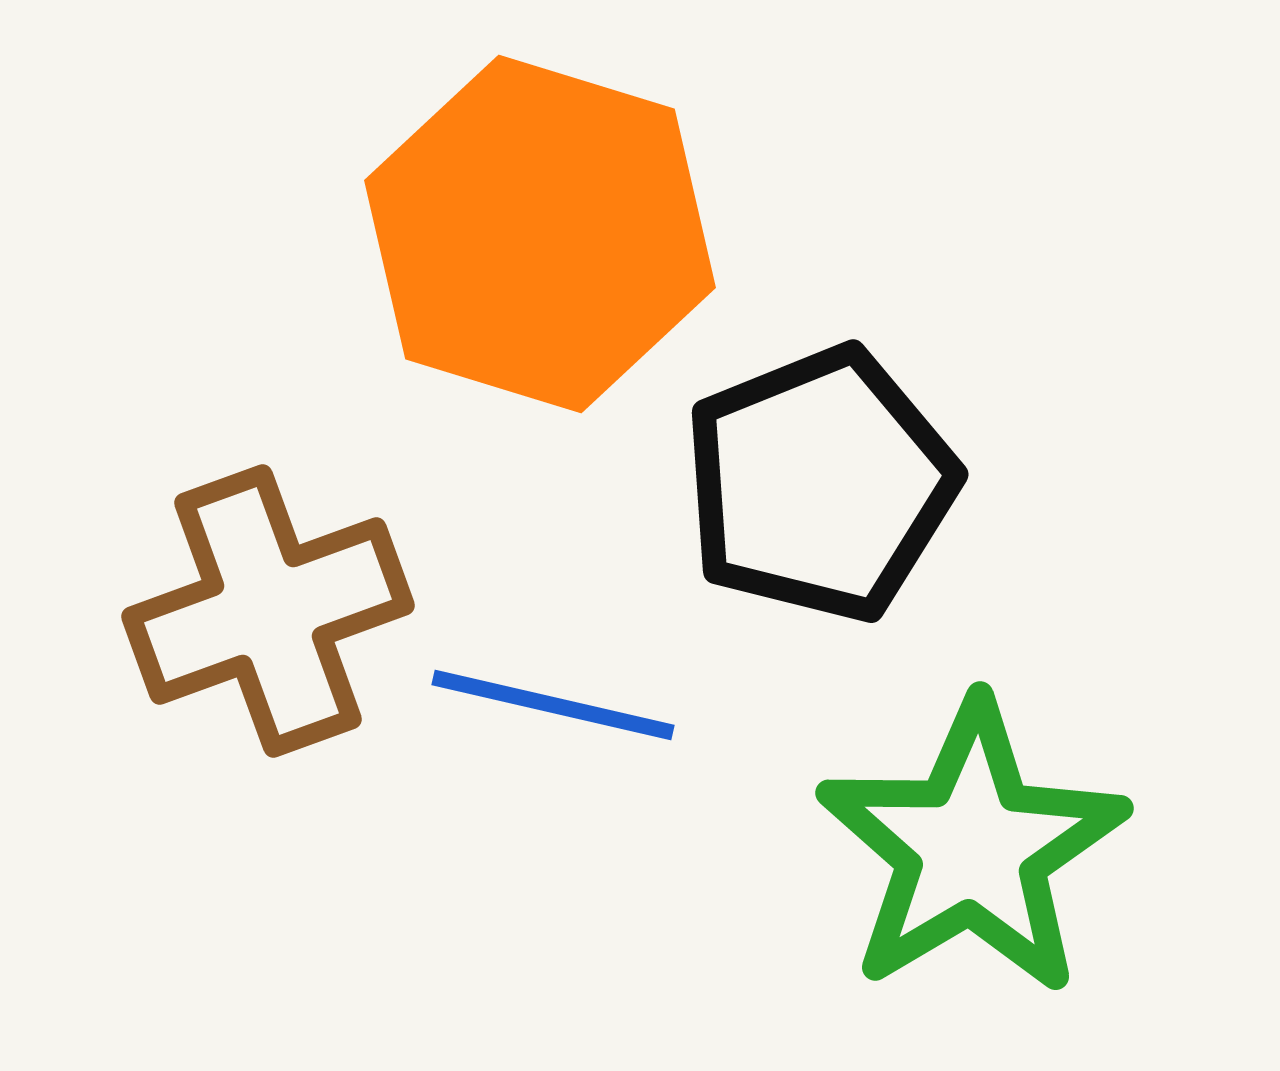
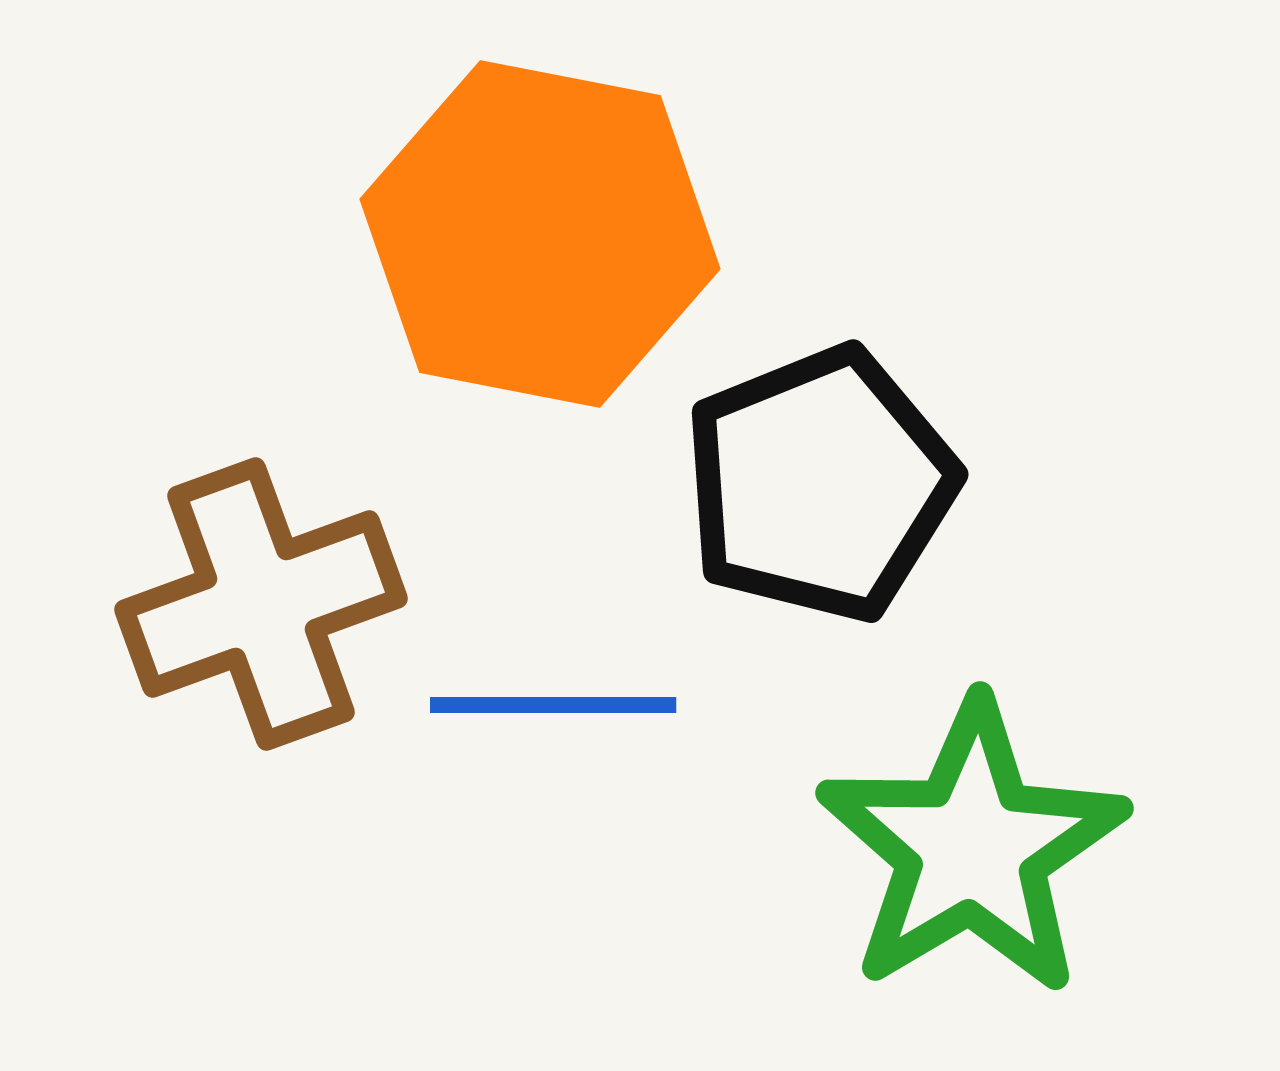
orange hexagon: rotated 6 degrees counterclockwise
brown cross: moved 7 px left, 7 px up
blue line: rotated 13 degrees counterclockwise
